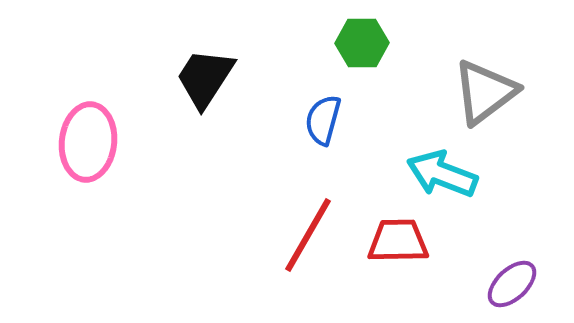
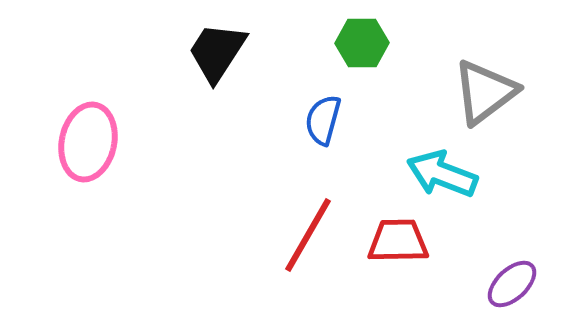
black trapezoid: moved 12 px right, 26 px up
pink ellipse: rotated 6 degrees clockwise
